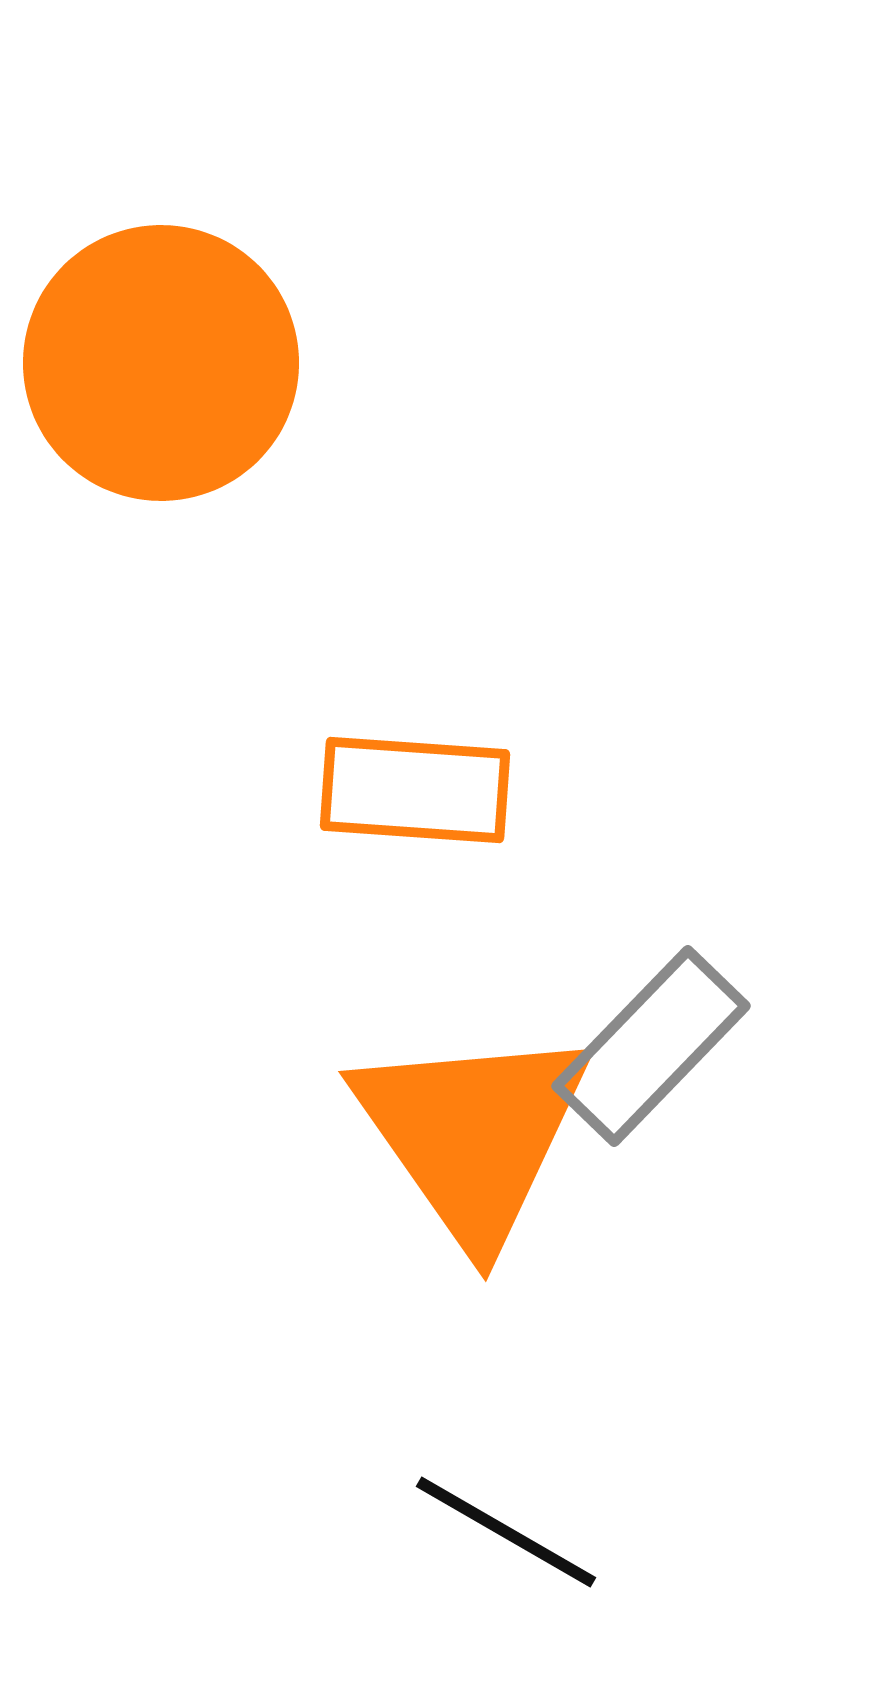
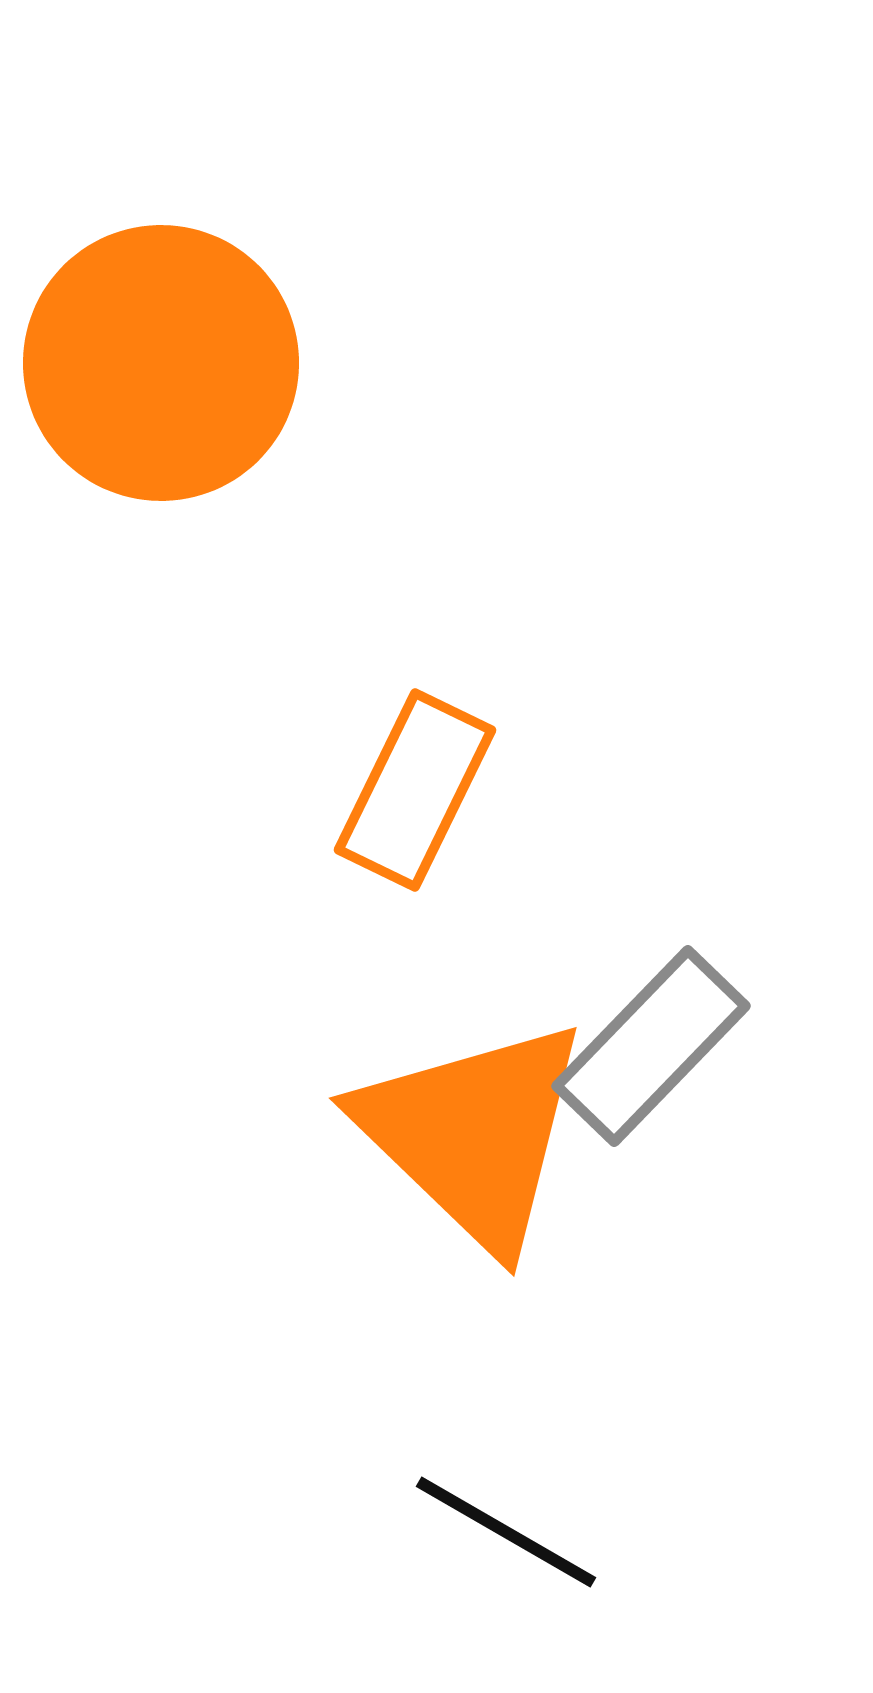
orange rectangle: rotated 68 degrees counterclockwise
orange triangle: rotated 11 degrees counterclockwise
